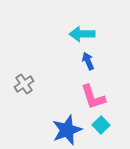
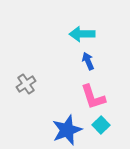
gray cross: moved 2 px right
